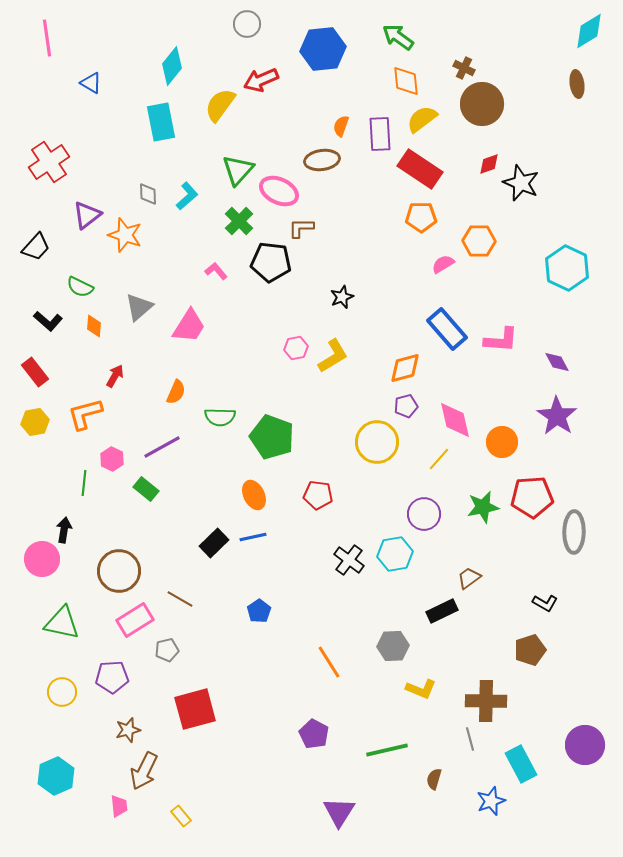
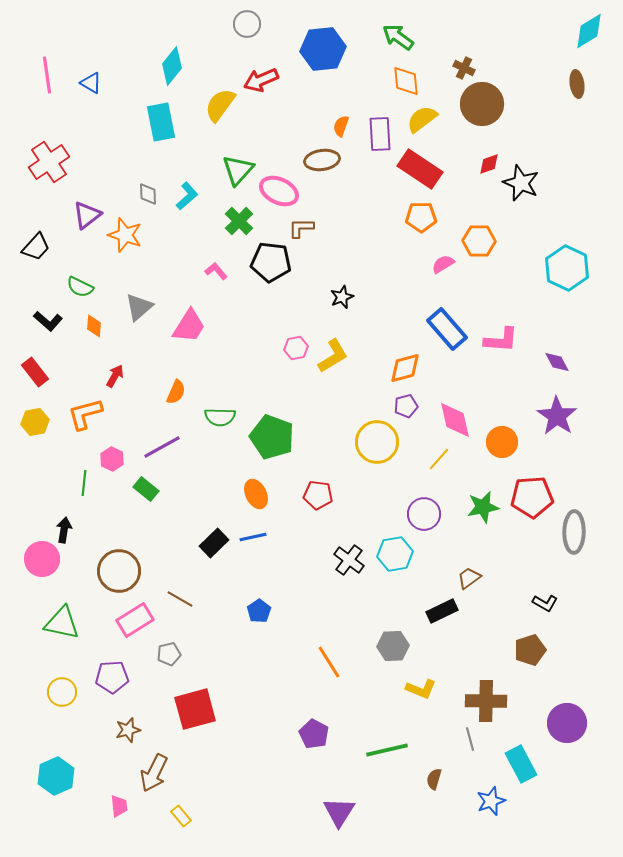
pink line at (47, 38): moved 37 px down
orange ellipse at (254, 495): moved 2 px right, 1 px up
gray pentagon at (167, 650): moved 2 px right, 4 px down
purple circle at (585, 745): moved 18 px left, 22 px up
brown arrow at (144, 771): moved 10 px right, 2 px down
